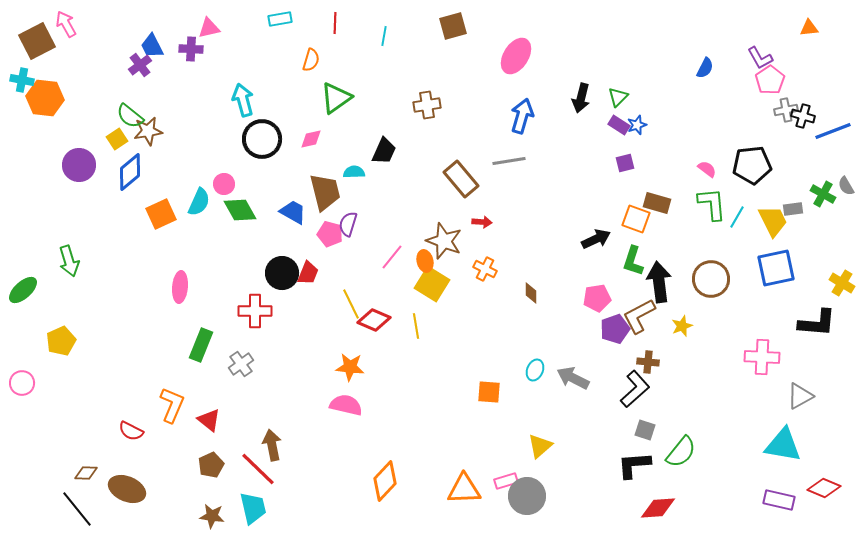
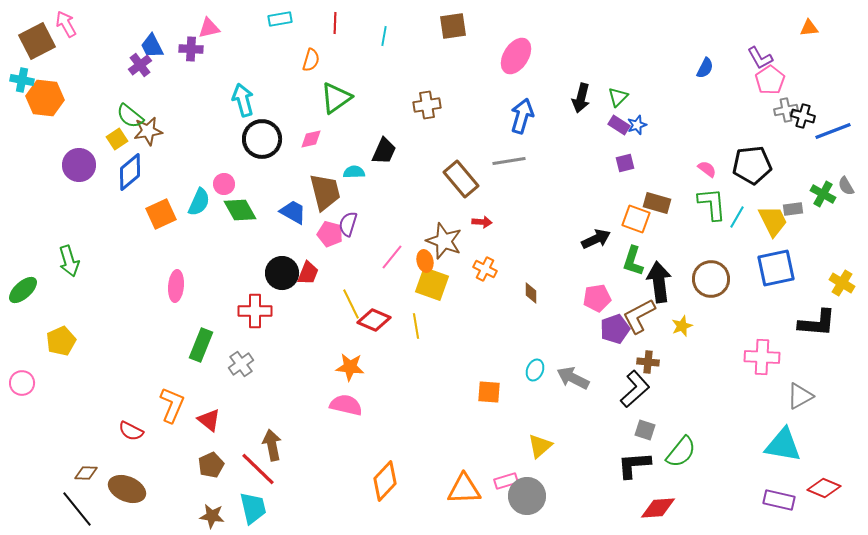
brown square at (453, 26): rotated 8 degrees clockwise
yellow square at (432, 284): rotated 12 degrees counterclockwise
pink ellipse at (180, 287): moved 4 px left, 1 px up
